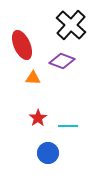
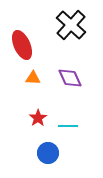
purple diamond: moved 8 px right, 17 px down; rotated 45 degrees clockwise
